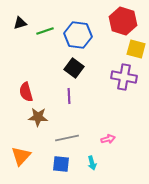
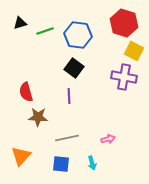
red hexagon: moved 1 px right, 2 px down
yellow square: moved 2 px left, 2 px down; rotated 12 degrees clockwise
